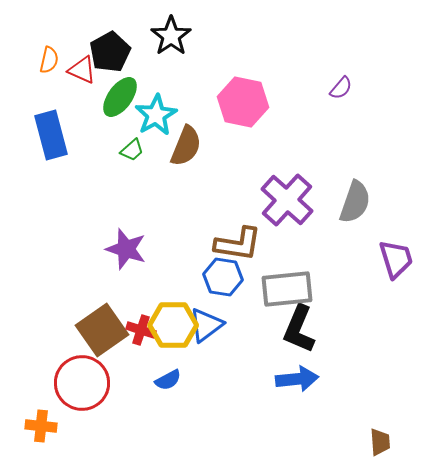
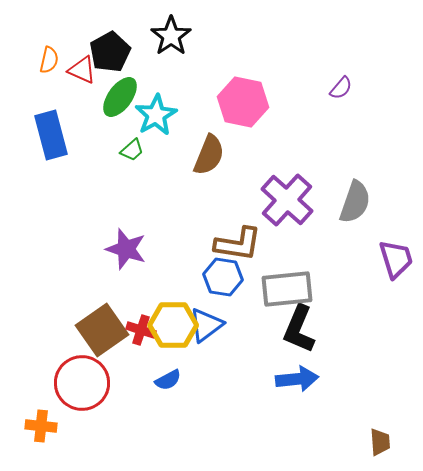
brown semicircle: moved 23 px right, 9 px down
